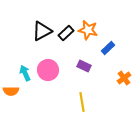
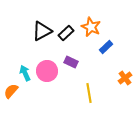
orange star: moved 3 px right, 3 px up; rotated 12 degrees clockwise
blue rectangle: moved 2 px left, 1 px up
purple rectangle: moved 13 px left, 4 px up
pink circle: moved 1 px left, 1 px down
orange cross: moved 1 px right
orange semicircle: rotated 133 degrees clockwise
yellow line: moved 7 px right, 9 px up
